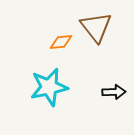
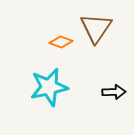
brown triangle: moved 1 px down; rotated 12 degrees clockwise
orange diamond: rotated 25 degrees clockwise
